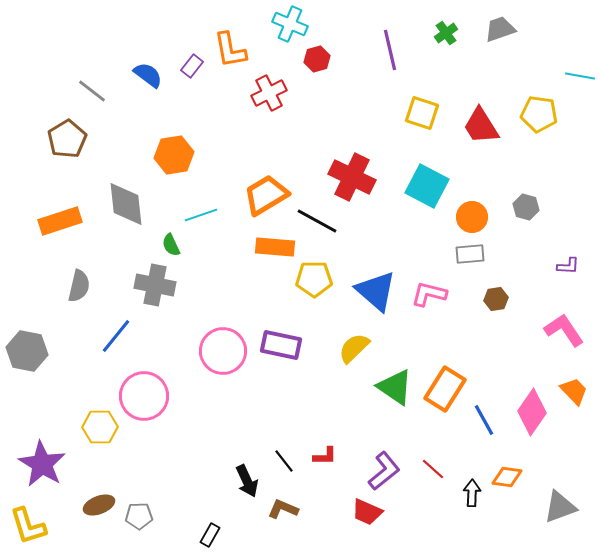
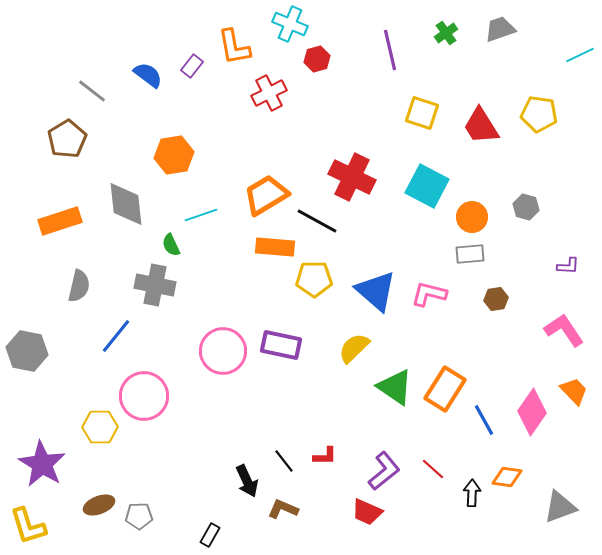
orange L-shape at (230, 50): moved 4 px right, 3 px up
cyan line at (580, 76): moved 21 px up; rotated 36 degrees counterclockwise
